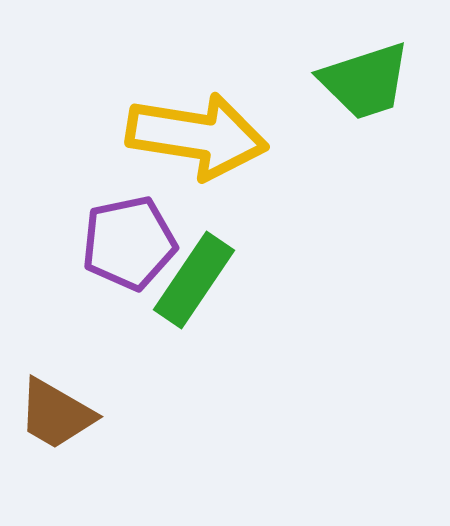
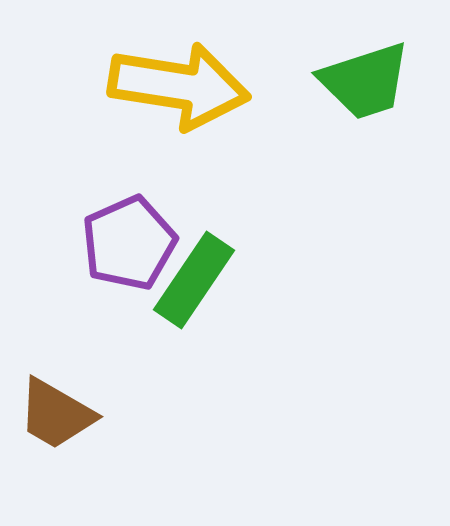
yellow arrow: moved 18 px left, 50 px up
purple pentagon: rotated 12 degrees counterclockwise
